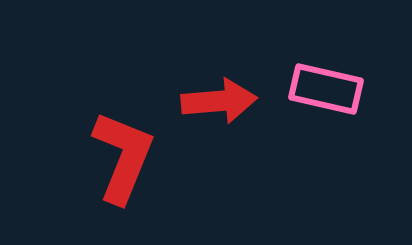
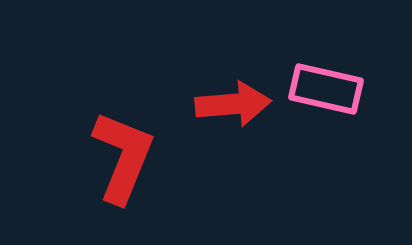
red arrow: moved 14 px right, 3 px down
